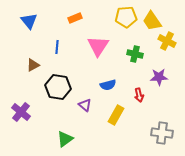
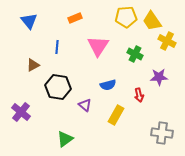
green cross: rotated 14 degrees clockwise
